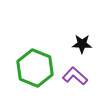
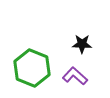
green hexagon: moved 3 px left
